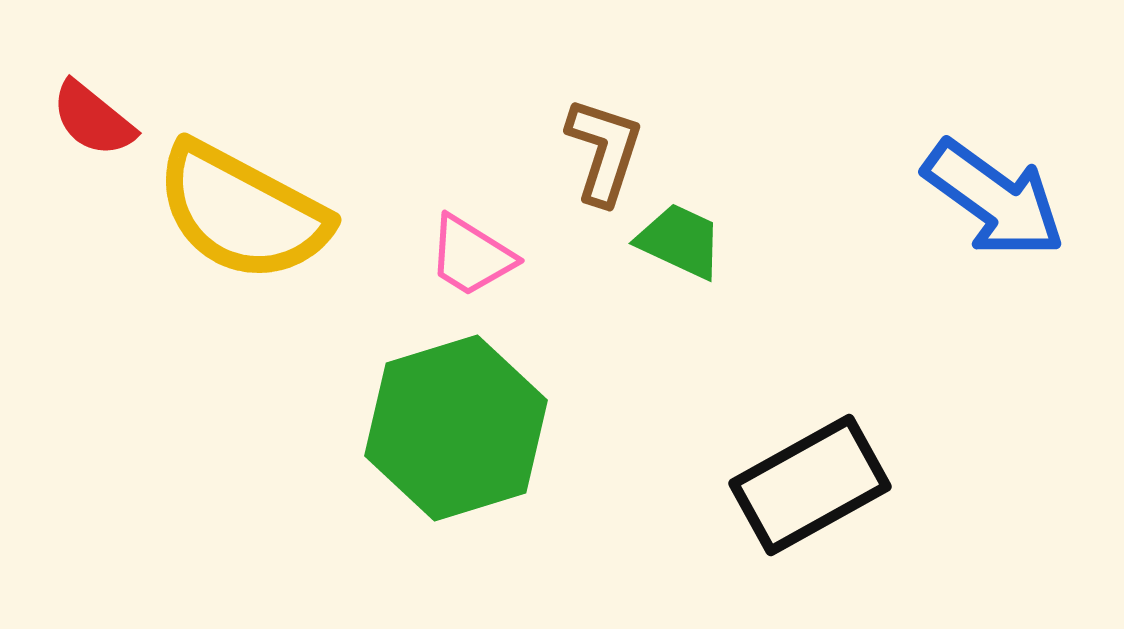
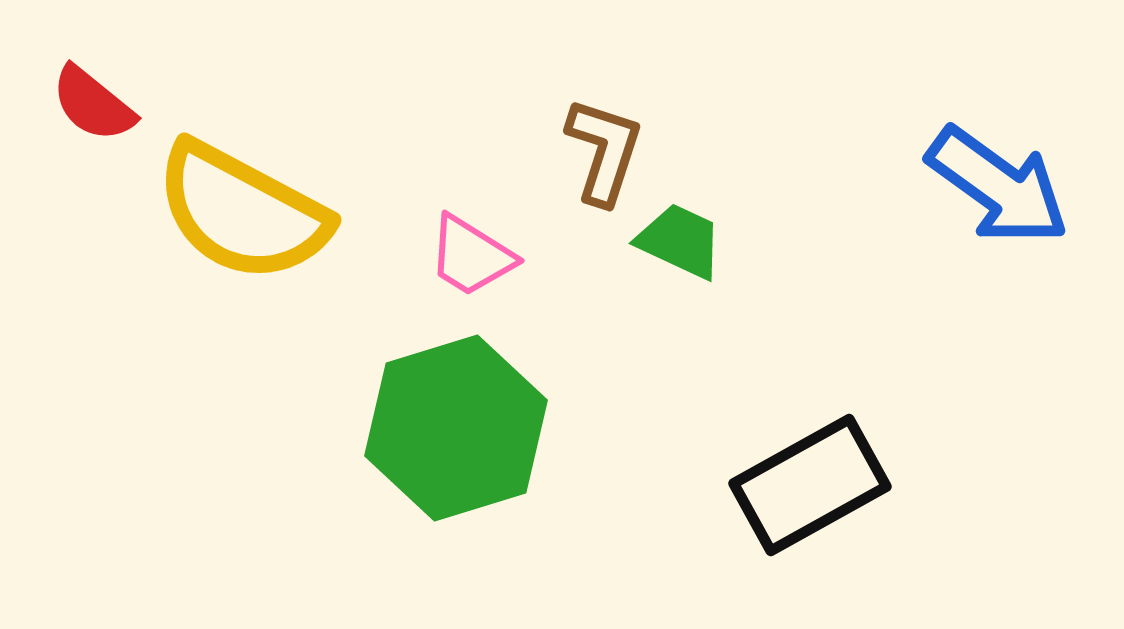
red semicircle: moved 15 px up
blue arrow: moved 4 px right, 13 px up
